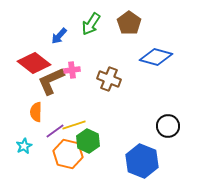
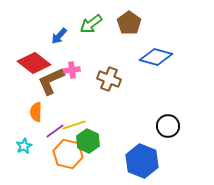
green arrow: rotated 20 degrees clockwise
